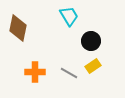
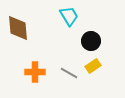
brown diamond: rotated 16 degrees counterclockwise
